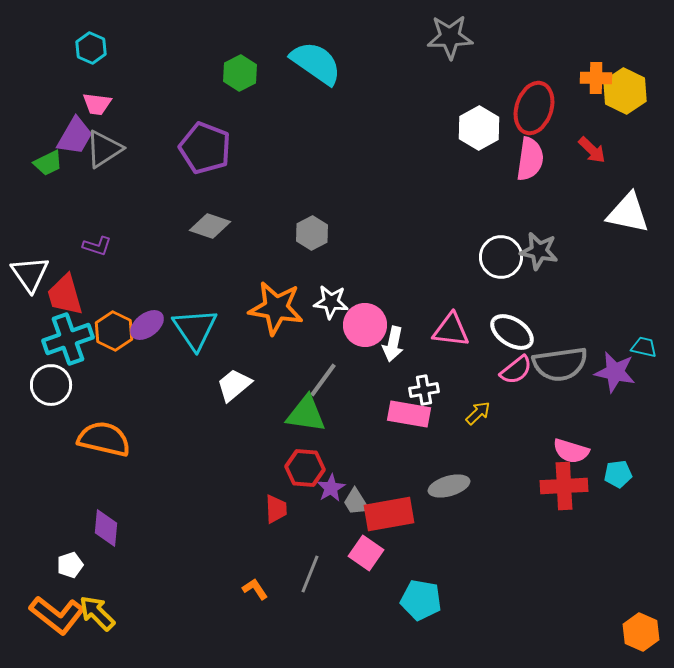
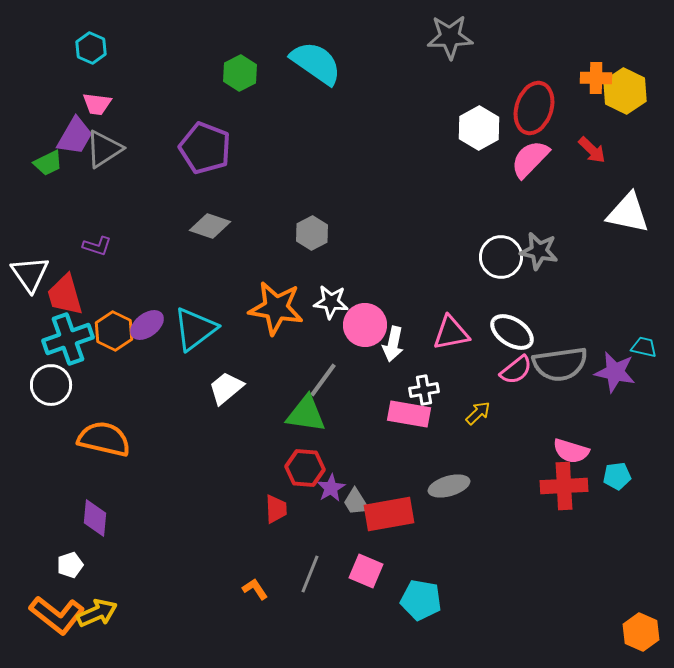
pink semicircle at (530, 159): rotated 144 degrees counterclockwise
cyan triangle at (195, 329): rotated 27 degrees clockwise
pink triangle at (451, 330): moved 3 px down; rotated 18 degrees counterclockwise
white trapezoid at (234, 385): moved 8 px left, 3 px down
cyan pentagon at (618, 474): moved 1 px left, 2 px down
purple diamond at (106, 528): moved 11 px left, 10 px up
pink square at (366, 553): moved 18 px down; rotated 12 degrees counterclockwise
yellow arrow at (97, 613): rotated 111 degrees clockwise
